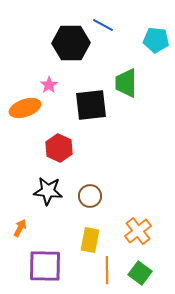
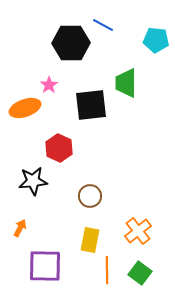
black star: moved 15 px left, 10 px up; rotated 12 degrees counterclockwise
